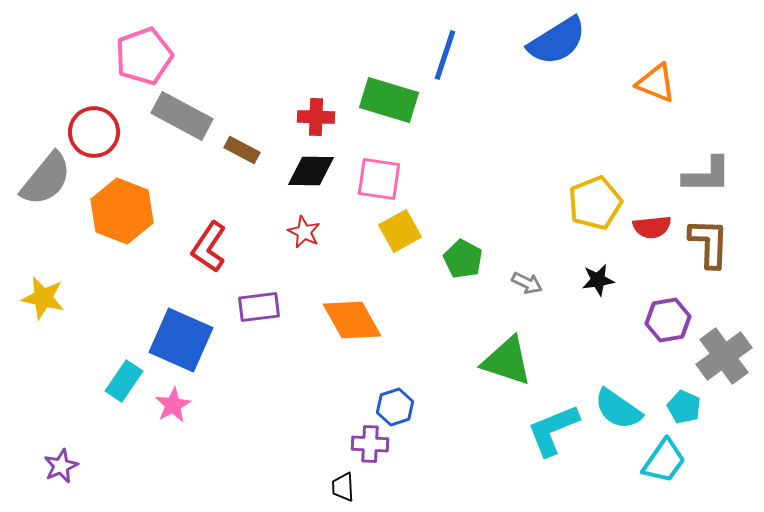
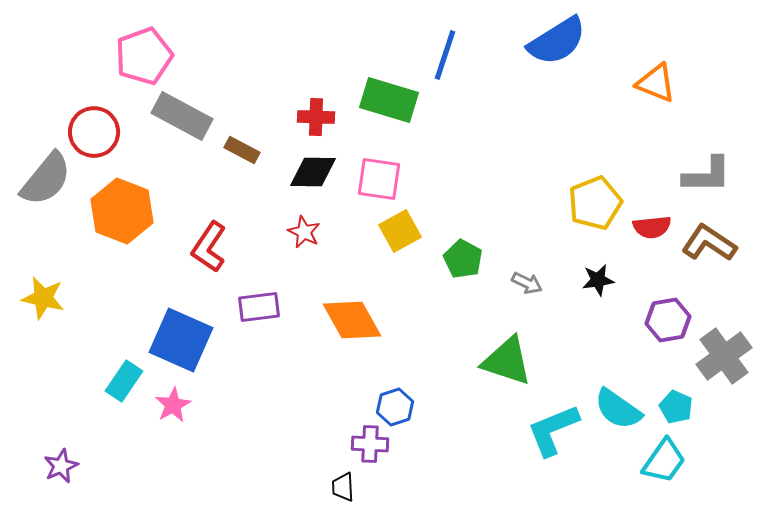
black diamond: moved 2 px right, 1 px down
brown L-shape: rotated 58 degrees counterclockwise
cyan pentagon: moved 8 px left
